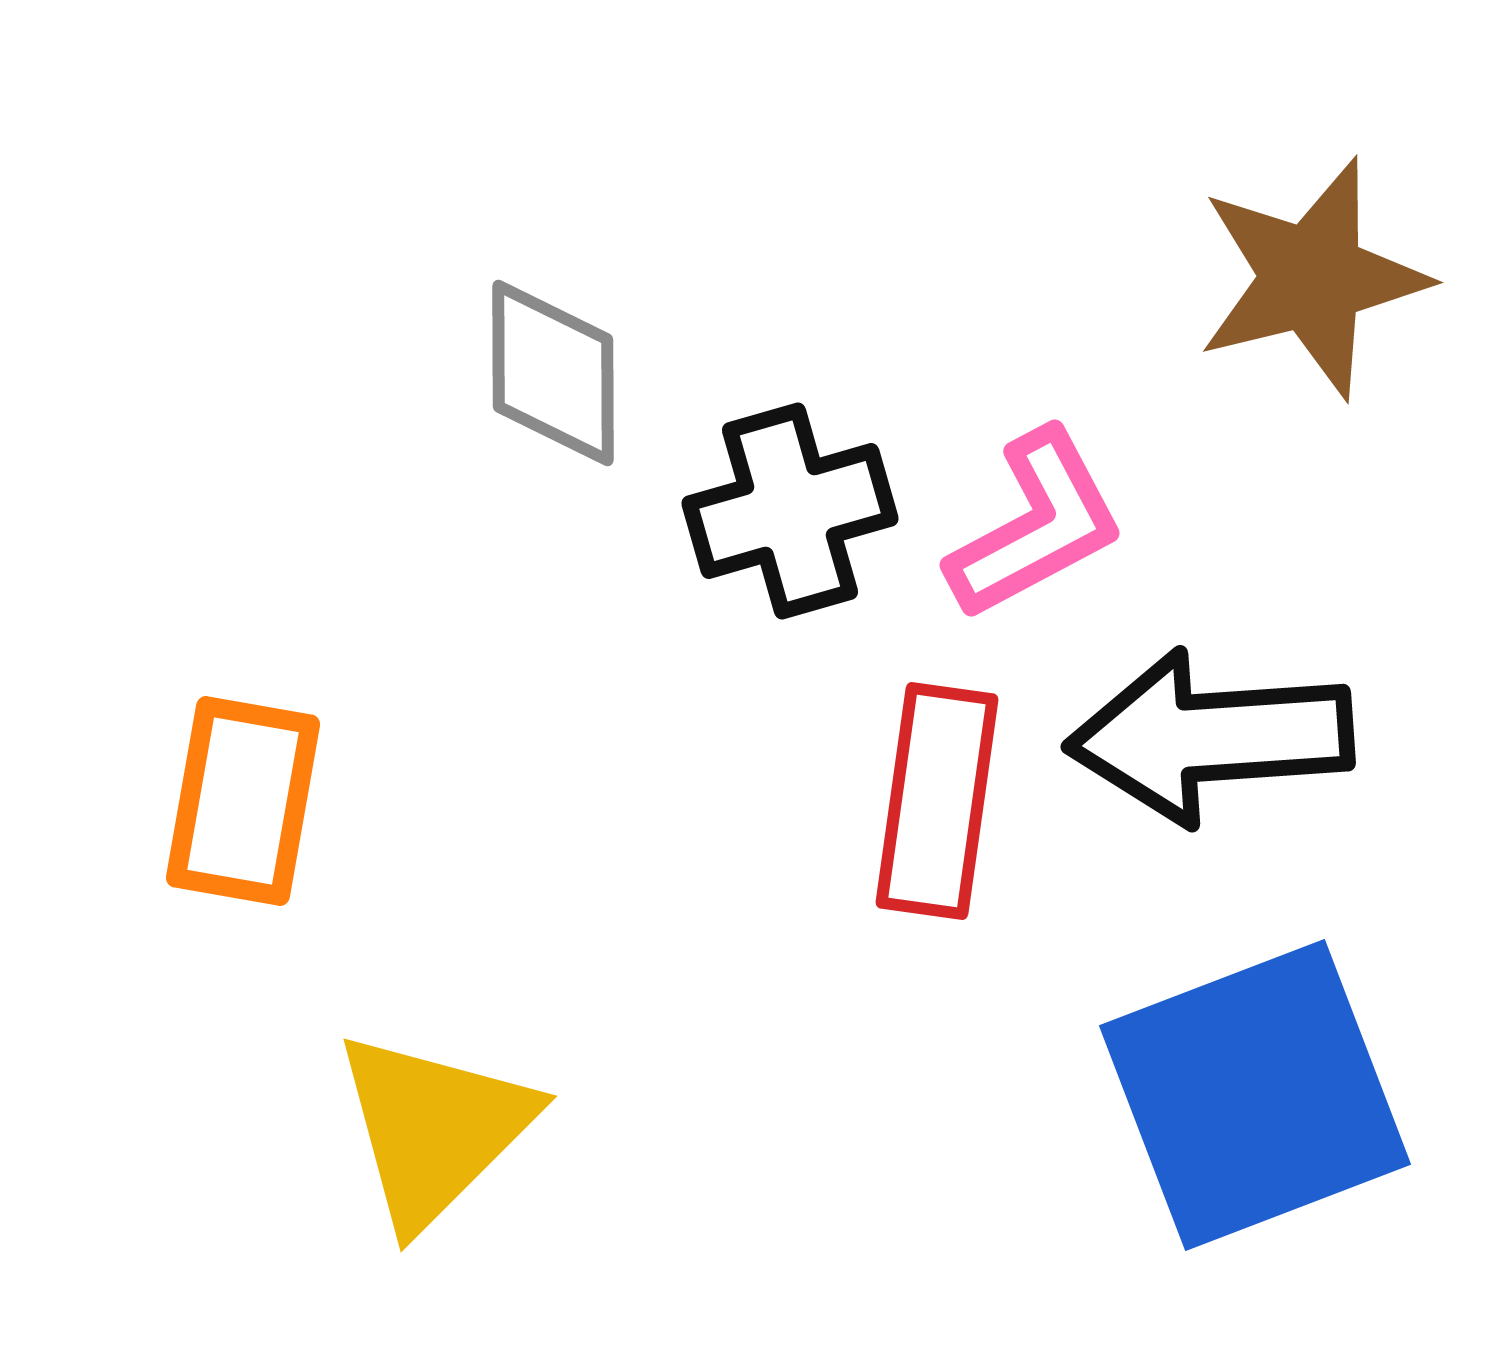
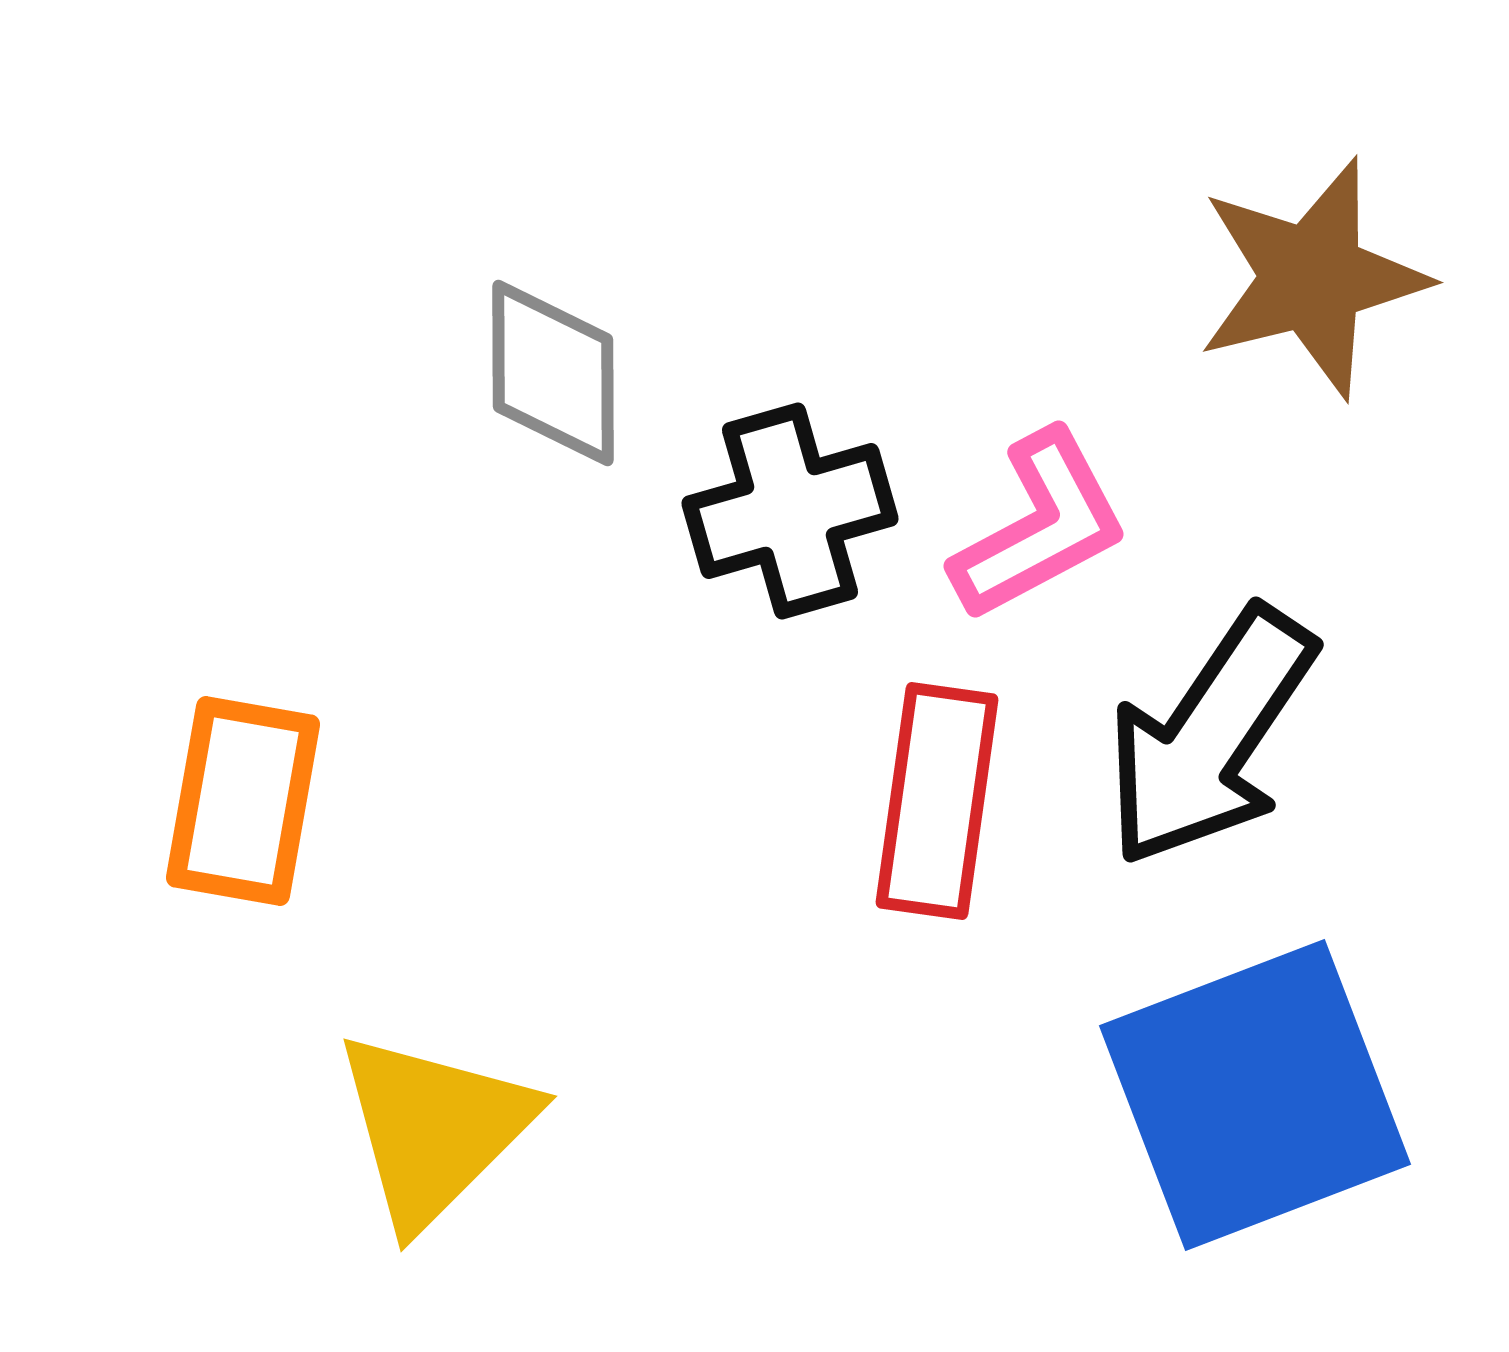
pink L-shape: moved 4 px right, 1 px down
black arrow: rotated 52 degrees counterclockwise
